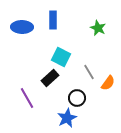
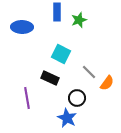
blue rectangle: moved 4 px right, 8 px up
green star: moved 19 px left, 8 px up; rotated 28 degrees clockwise
cyan square: moved 3 px up
gray line: rotated 14 degrees counterclockwise
black rectangle: rotated 66 degrees clockwise
orange semicircle: moved 1 px left
purple line: rotated 20 degrees clockwise
blue star: rotated 18 degrees counterclockwise
